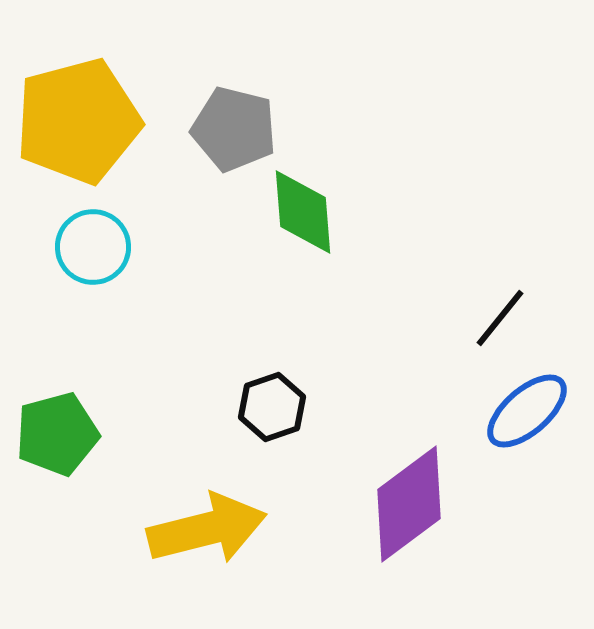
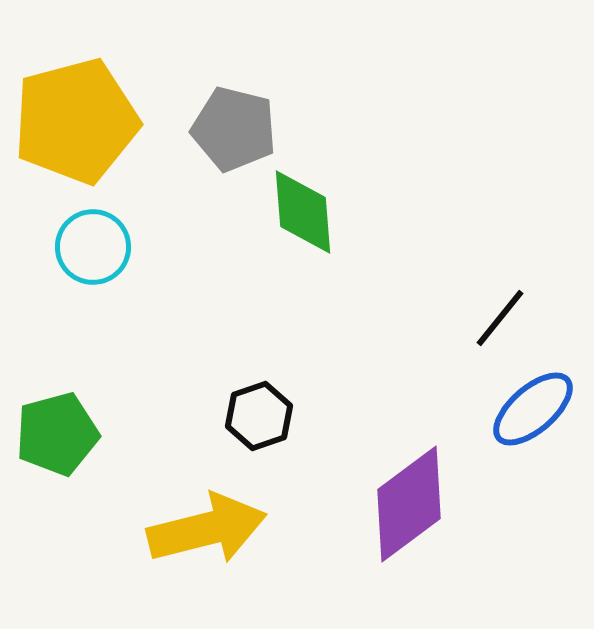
yellow pentagon: moved 2 px left
black hexagon: moved 13 px left, 9 px down
blue ellipse: moved 6 px right, 2 px up
